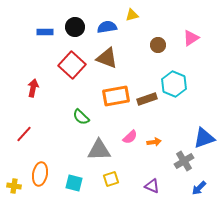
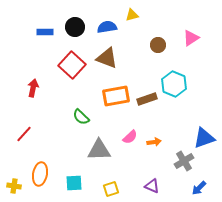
yellow square: moved 10 px down
cyan square: rotated 18 degrees counterclockwise
